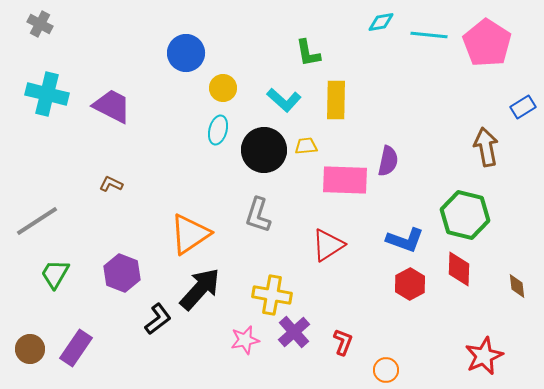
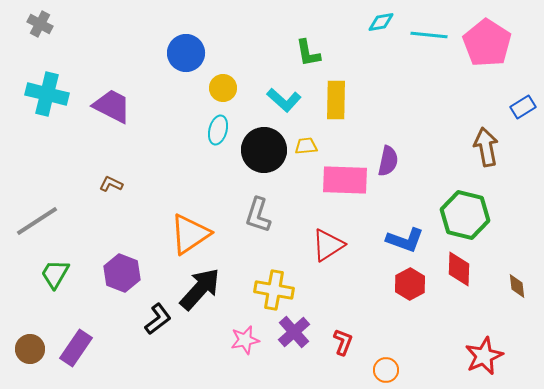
yellow cross: moved 2 px right, 5 px up
